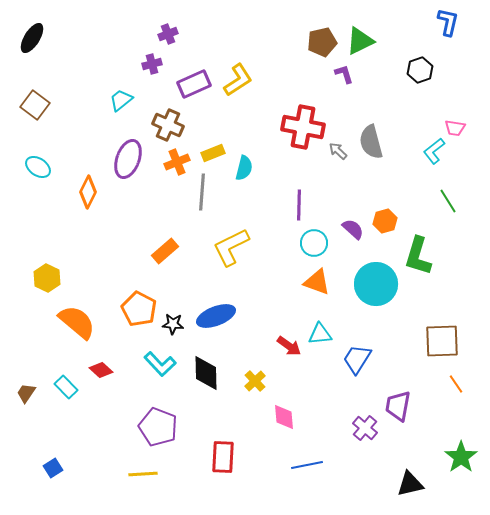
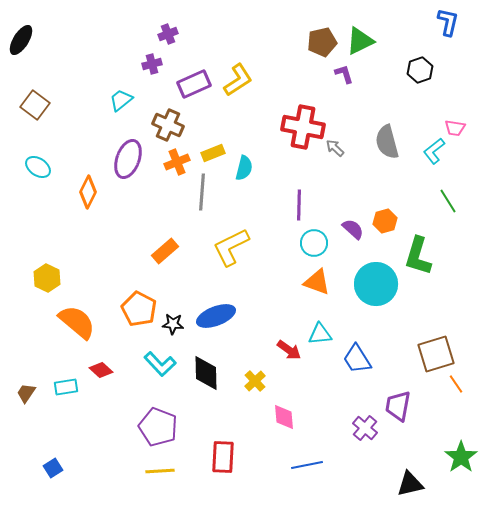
black ellipse at (32, 38): moved 11 px left, 2 px down
gray semicircle at (371, 142): moved 16 px right
gray arrow at (338, 151): moved 3 px left, 3 px up
brown square at (442, 341): moved 6 px left, 13 px down; rotated 15 degrees counterclockwise
red arrow at (289, 346): moved 4 px down
blue trapezoid at (357, 359): rotated 64 degrees counterclockwise
cyan rectangle at (66, 387): rotated 55 degrees counterclockwise
yellow line at (143, 474): moved 17 px right, 3 px up
